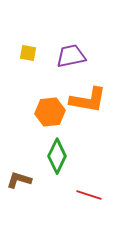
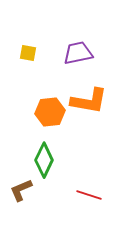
purple trapezoid: moved 7 px right, 3 px up
orange L-shape: moved 1 px right, 1 px down
green diamond: moved 13 px left, 4 px down
brown L-shape: moved 2 px right, 10 px down; rotated 40 degrees counterclockwise
